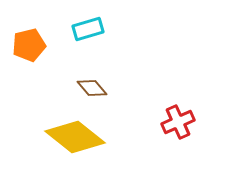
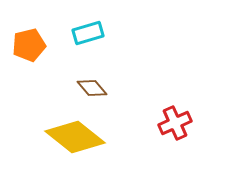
cyan rectangle: moved 4 px down
red cross: moved 3 px left, 1 px down
